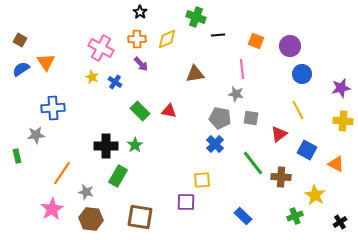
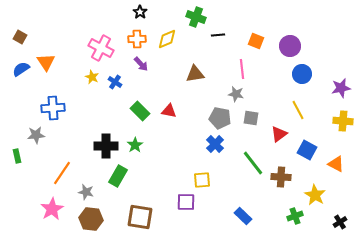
brown square at (20, 40): moved 3 px up
